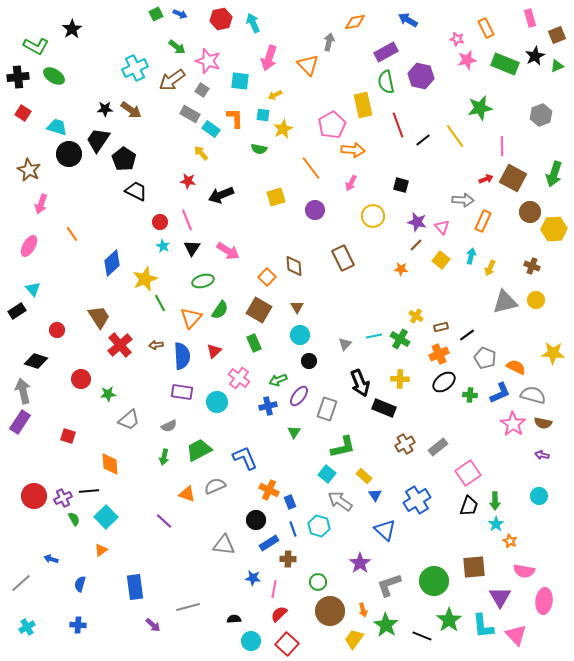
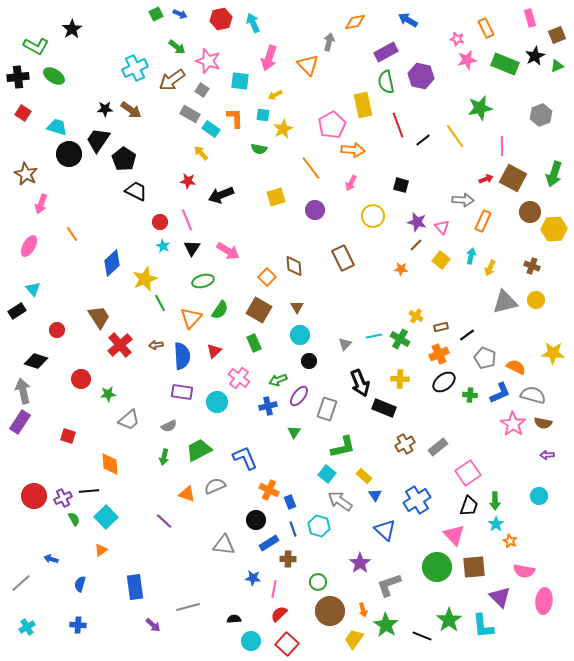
brown star at (29, 170): moved 3 px left, 4 px down
purple arrow at (542, 455): moved 5 px right; rotated 16 degrees counterclockwise
green circle at (434, 581): moved 3 px right, 14 px up
purple triangle at (500, 597): rotated 15 degrees counterclockwise
pink triangle at (516, 635): moved 62 px left, 100 px up
